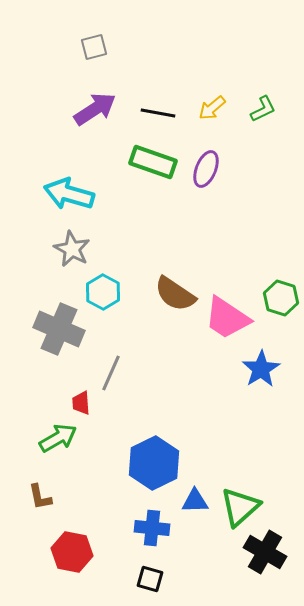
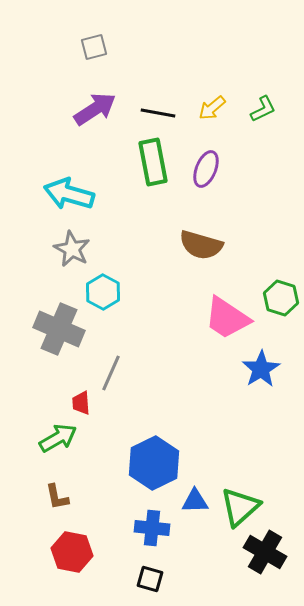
green rectangle: rotated 60 degrees clockwise
brown semicircle: moved 26 px right, 49 px up; rotated 18 degrees counterclockwise
brown L-shape: moved 17 px right
